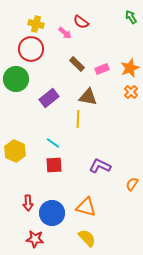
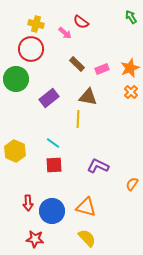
purple L-shape: moved 2 px left
blue circle: moved 2 px up
